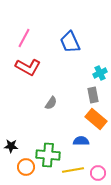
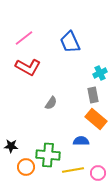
pink line: rotated 24 degrees clockwise
